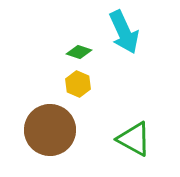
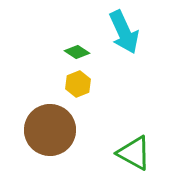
green diamond: moved 2 px left; rotated 15 degrees clockwise
yellow hexagon: rotated 15 degrees clockwise
green triangle: moved 14 px down
